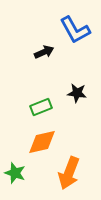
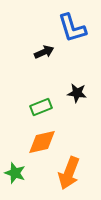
blue L-shape: moved 3 px left, 2 px up; rotated 12 degrees clockwise
